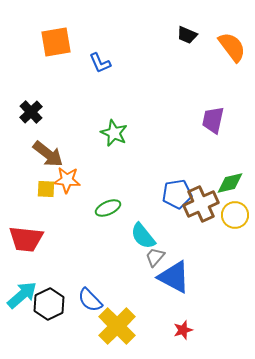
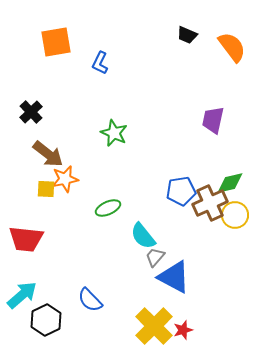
blue L-shape: rotated 50 degrees clockwise
orange star: moved 2 px left, 1 px up; rotated 16 degrees counterclockwise
blue pentagon: moved 4 px right, 3 px up
brown cross: moved 9 px right, 1 px up
black hexagon: moved 3 px left, 16 px down
yellow cross: moved 37 px right
